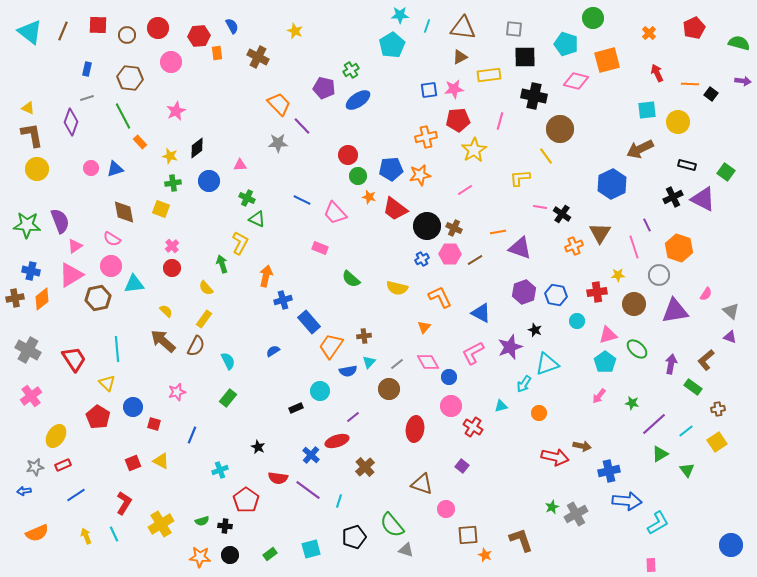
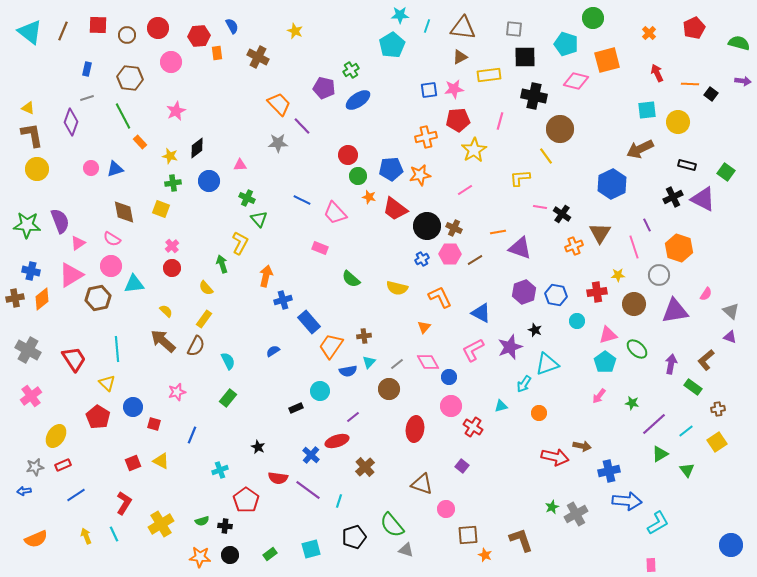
green triangle at (257, 219): moved 2 px right; rotated 24 degrees clockwise
pink triangle at (75, 246): moved 3 px right, 3 px up
pink L-shape at (473, 353): moved 3 px up
orange semicircle at (37, 533): moved 1 px left, 6 px down
